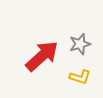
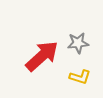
gray star: moved 2 px left, 1 px up; rotated 10 degrees clockwise
